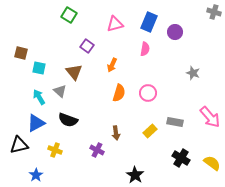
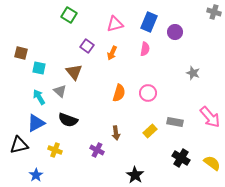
orange arrow: moved 12 px up
